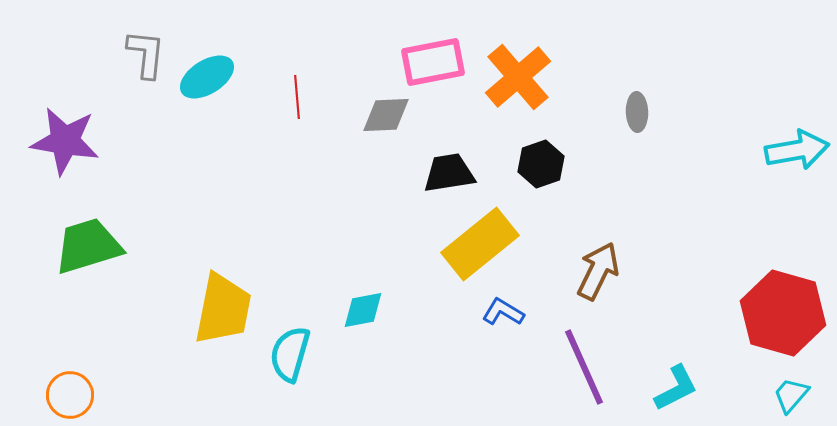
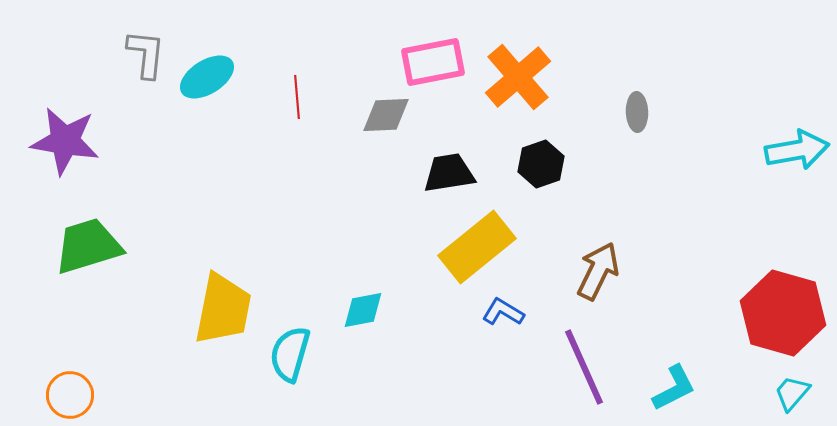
yellow rectangle: moved 3 px left, 3 px down
cyan L-shape: moved 2 px left
cyan trapezoid: moved 1 px right, 2 px up
